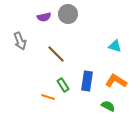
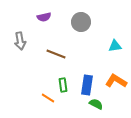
gray circle: moved 13 px right, 8 px down
gray arrow: rotated 12 degrees clockwise
cyan triangle: rotated 24 degrees counterclockwise
brown line: rotated 24 degrees counterclockwise
blue rectangle: moved 4 px down
green rectangle: rotated 24 degrees clockwise
orange line: moved 1 px down; rotated 16 degrees clockwise
green semicircle: moved 12 px left, 2 px up
